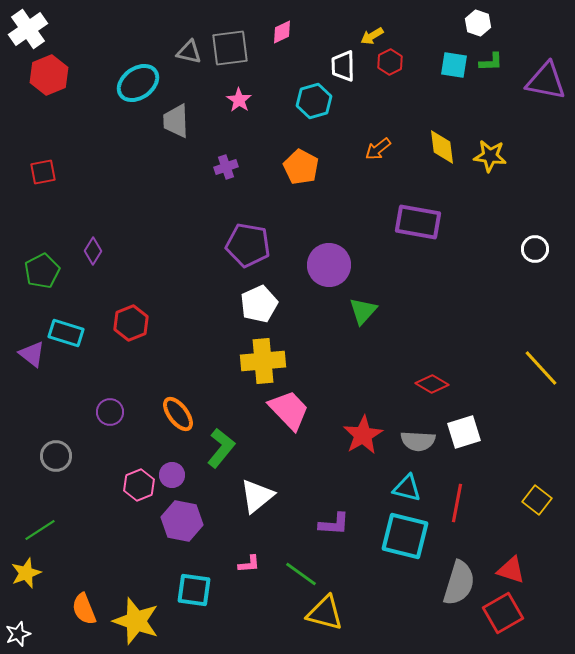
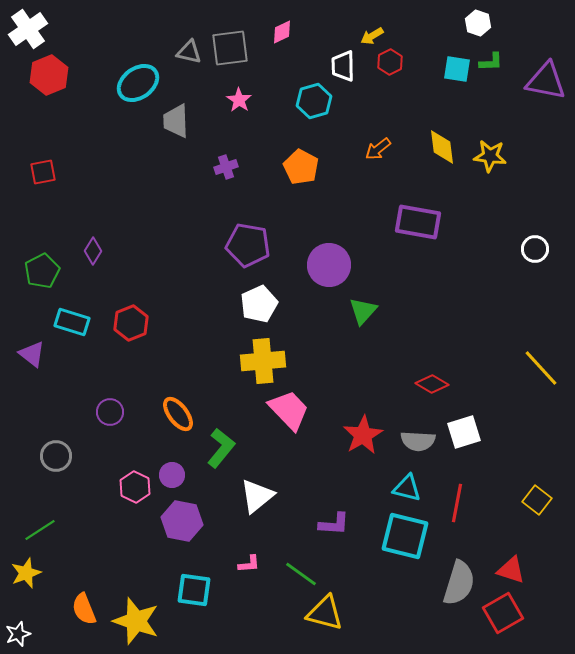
cyan square at (454, 65): moved 3 px right, 4 px down
cyan rectangle at (66, 333): moved 6 px right, 11 px up
pink hexagon at (139, 485): moved 4 px left, 2 px down; rotated 12 degrees counterclockwise
